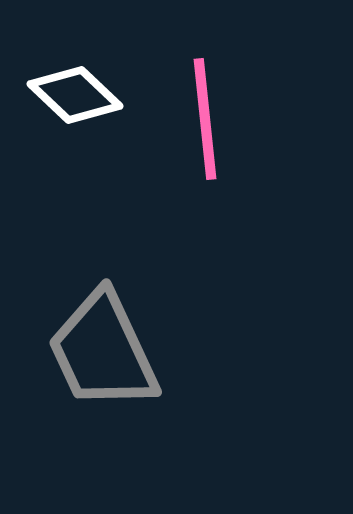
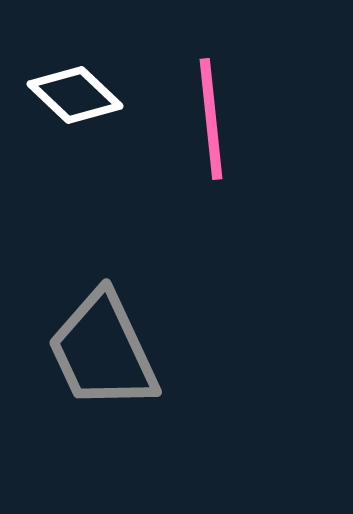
pink line: moved 6 px right
